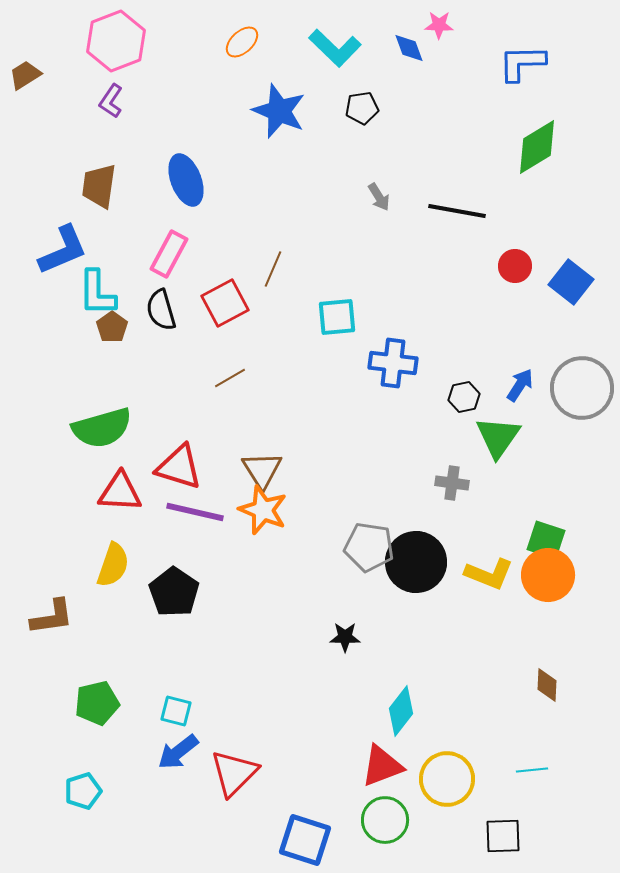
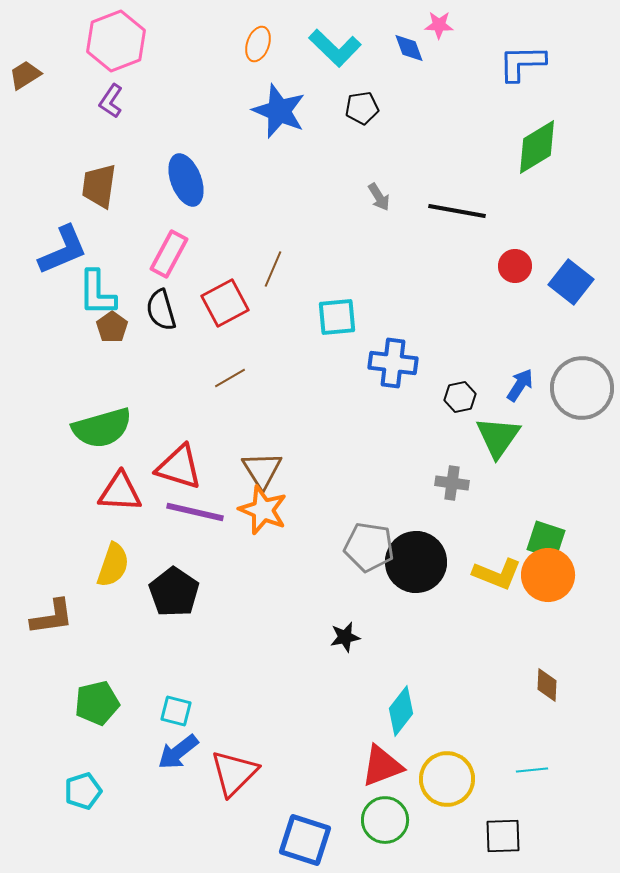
orange ellipse at (242, 42): moved 16 px right, 2 px down; rotated 28 degrees counterclockwise
black hexagon at (464, 397): moved 4 px left
yellow L-shape at (489, 574): moved 8 px right
black star at (345, 637): rotated 12 degrees counterclockwise
